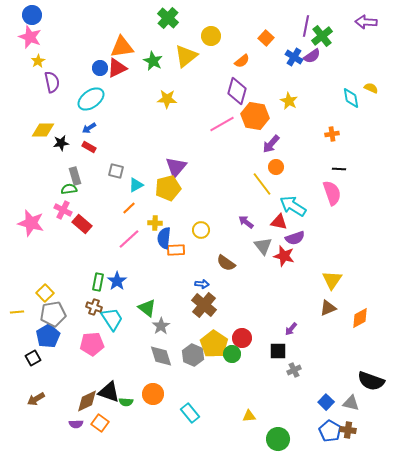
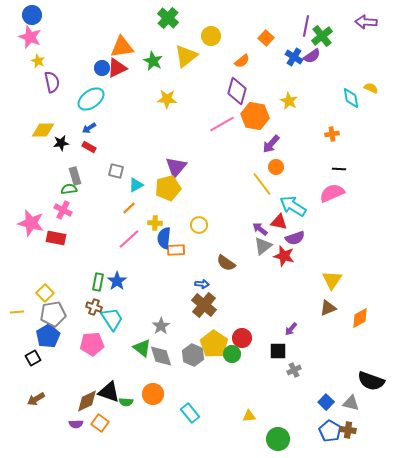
yellow star at (38, 61): rotated 16 degrees counterclockwise
blue circle at (100, 68): moved 2 px right
pink semicircle at (332, 193): rotated 95 degrees counterclockwise
purple arrow at (246, 222): moved 14 px right, 7 px down
red rectangle at (82, 224): moved 26 px left, 14 px down; rotated 30 degrees counterclockwise
yellow circle at (201, 230): moved 2 px left, 5 px up
gray triangle at (263, 246): rotated 30 degrees clockwise
green triangle at (147, 308): moved 5 px left, 40 px down
